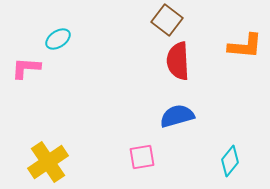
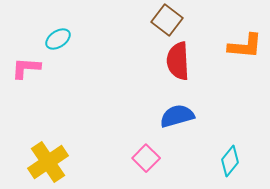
pink square: moved 4 px right, 1 px down; rotated 36 degrees counterclockwise
